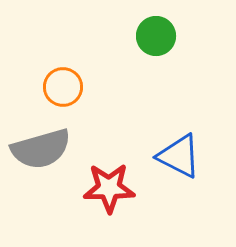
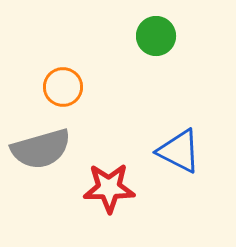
blue triangle: moved 5 px up
